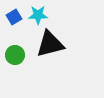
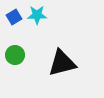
cyan star: moved 1 px left
black triangle: moved 12 px right, 19 px down
